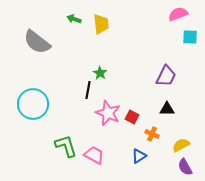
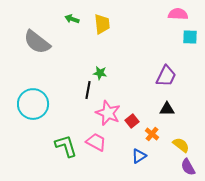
pink semicircle: rotated 24 degrees clockwise
green arrow: moved 2 px left
yellow trapezoid: moved 1 px right
green star: rotated 24 degrees counterclockwise
red square: moved 4 px down; rotated 24 degrees clockwise
orange cross: rotated 16 degrees clockwise
yellow semicircle: rotated 66 degrees clockwise
pink trapezoid: moved 2 px right, 13 px up
purple semicircle: moved 3 px right
